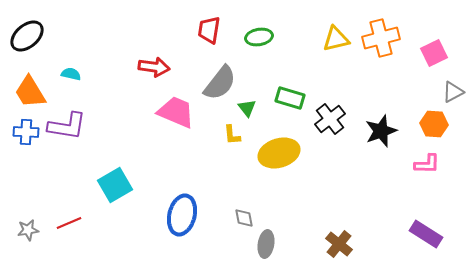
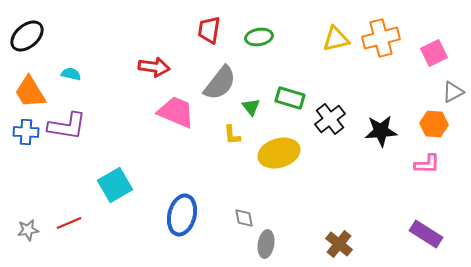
green triangle: moved 4 px right, 1 px up
black star: rotated 16 degrees clockwise
